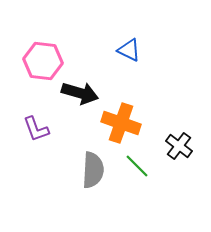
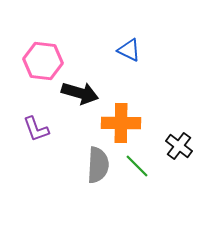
orange cross: rotated 18 degrees counterclockwise
gray semicircle: moved 5 px right, 5 px up
